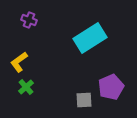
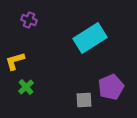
yellow L-shape: moved 4 px left, 1 px up; rotated 20 degrees clockwise
